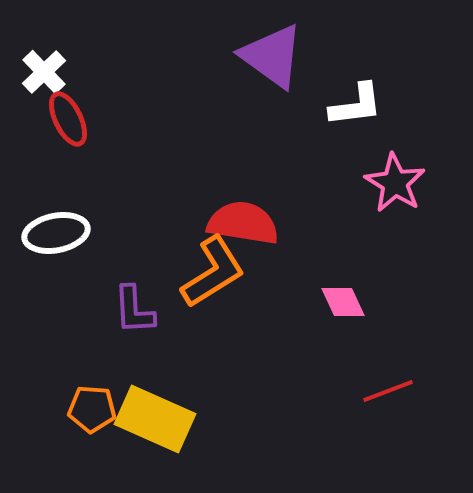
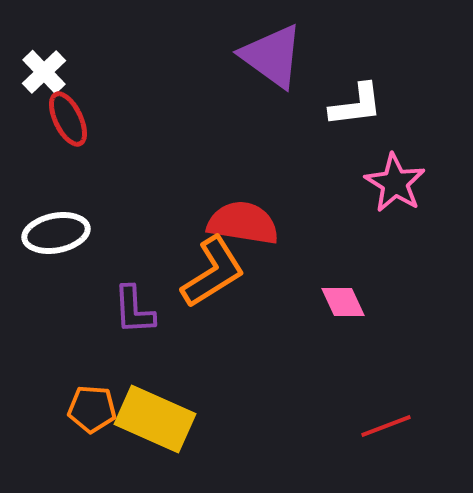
red line: moved 2 px left, 35 px down
